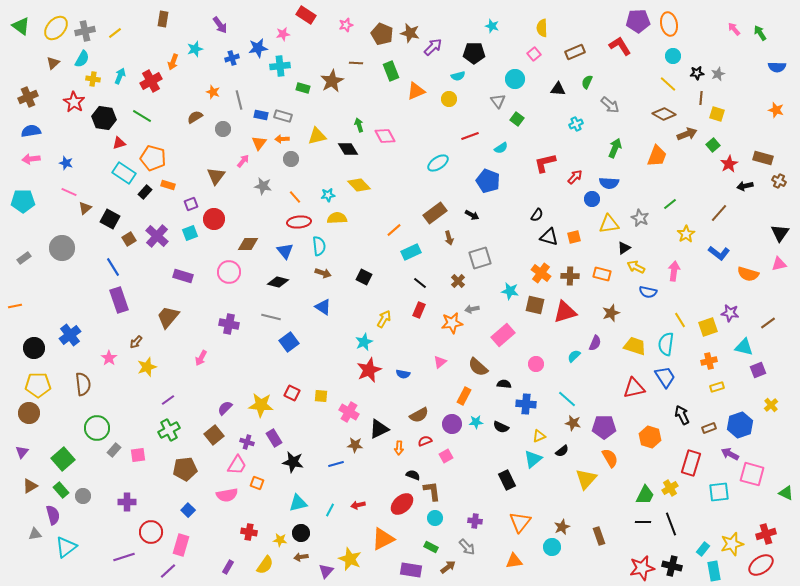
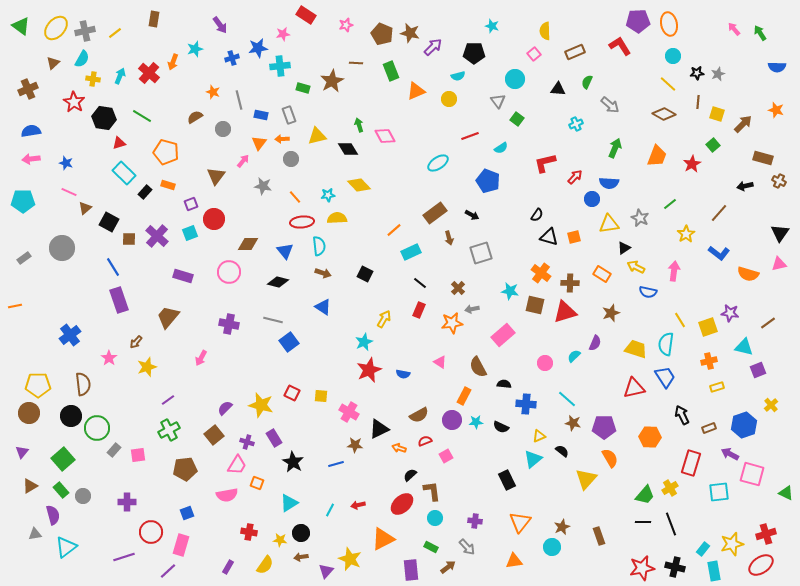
brown rectangle at (163, 19): moved 9 px left
yellow semicircle at (542, 28): moved 3 px right, 3 px down
red cross at (151, 81): moved 2 px left, 8 px up; rotated 20 degrees counterclockwise
brown cross at (28, 97): moved 8 px up
brown line at (701, 98): moved 3 px left, 4 px down
gray rectangle at (283, 116): moved 6 px right, 1 px up; rotated 54 degrees clockwise
brown arrow at (687, 134): moved 56 px right, 10 px up; rotated 24 degrees counterclockwise
orange pentagon at (153, 158): moved 13 px right, 6 px up
red star at (729, 164): moved 37 px left
cyan rectangle at (124, 173): rotated 10 degrees clockwise
black square at (110, 219): moved 1 px left, 3 px down
red ellipse at (299, 222): moved 3 px right
brown square at (129, 239): rotated 32 degrees clockwise
gray square at (480, 258): moved 1 px right, 5 px up
orange rectangle at (602, 274): rotated 18 degrees clockwise
brown cross at (570, 276): moved 7 px down
black square at (364, 277): moved 1 px right, 3 px up
brown cross at (458, 281): moved 7 px down
gray line at (271, 317): moved 2 px right, 3 px down
yellow trapezoid at (635, 346): moved 1 px right, 3 px down
black circle at (34, 348): moved 37 px right, 68 px down
pink triangle at (440, 362): rotated 48 degrees counterclockwise
pink circle at (536, 364): moved 9 px right, 1 px up
brown semicircle at (478, 367): rotated 20 degrees clockwise
yellow star at (261, 405): rotated 10 degrees clockwise
purple circle at (452, 424): moved 4 px up
blue hexagon at (740, 425): moved 4 px right
orange hexagon at (650, 437): rotated 15 degrees counterclockwise
orange arrow at (399, 448): rotated 104 degrees clockwise
black semicircle at (562, 451): rotated 104 degrees counterclockwise
black star at (293, 462): rotated 20 degrees clockwise
black semicircle at (413, 475): moved 3 px left; rotated 64 degrees counterclockwise
green trapezoid at (645, 495): rotated 15 degrees clockwise
cyan triangle at (298, 503): moved 9 px left; rotated 18 degrees counterclockwise
blue square at (188, 510): moved 1 px left, 3 px down; rotated 24 degrees clockwise
black cross at (672, 566): moved 3 px right, 1 px down
purple rectangle at (411, 570): rotated 75 degrees clockwise
